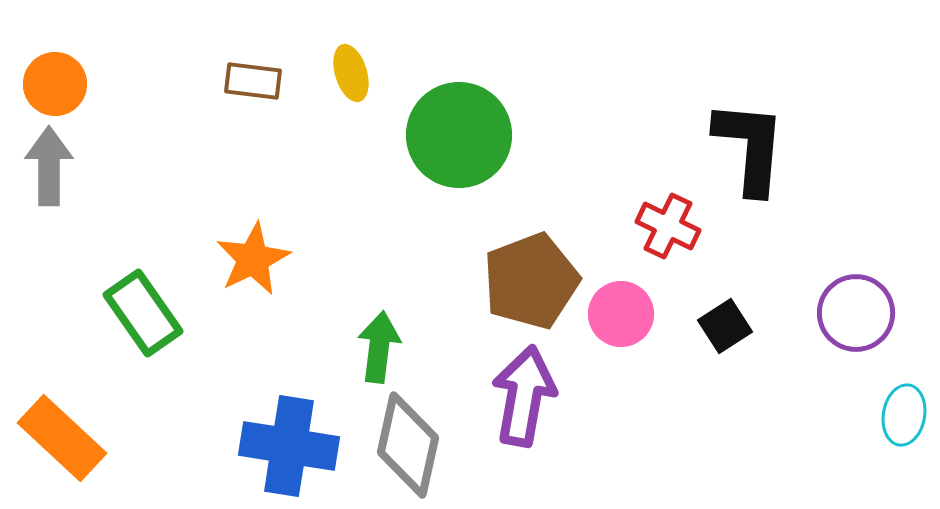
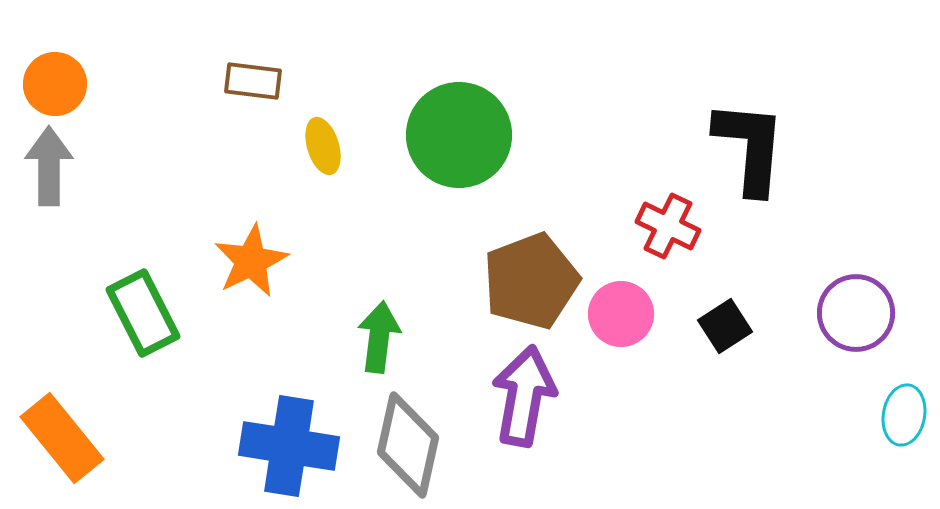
yellow ellipse: moved 28 px left, 73 px down
orange star: moved 2 px left, 2 px down
green rectangle: rotated 8 degrees clockwise
green arrow: moved 10 px up
orange rectangle: rotated 8 degrees clockwise
